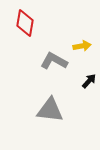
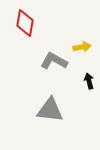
yellow arrow: moved 1 px down
black arrow: rotated 56 degrees counterclockwise
